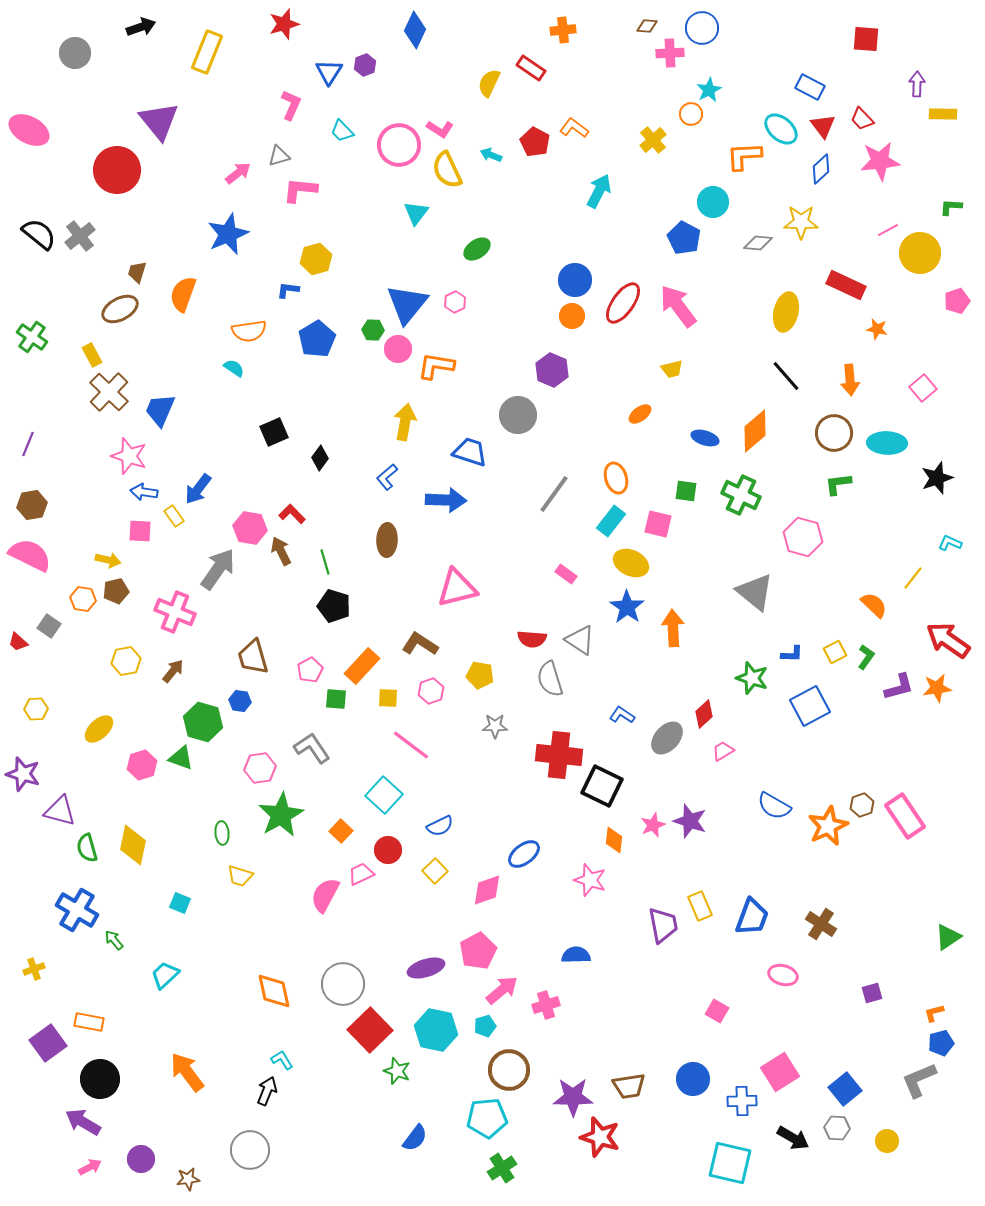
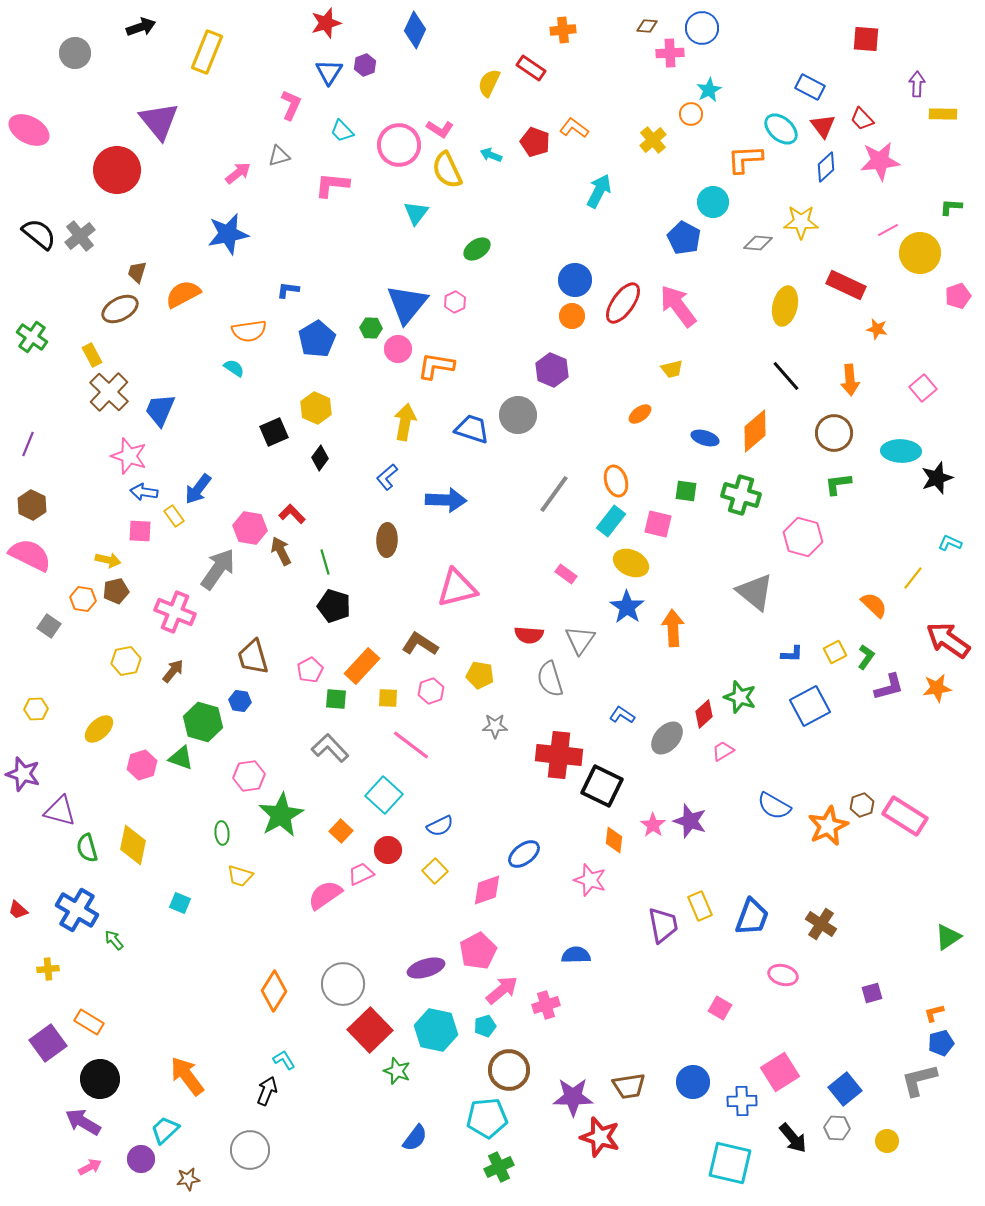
red star at (284, 24): moved 42 px right, 1 px up
red pentagon at (535, 142): rotated 8 degrees counterclockwise
orange L-shape at (744, 156): moved 1 px right, 3 px down
blue diamond at (821, 169): moved 5 px right, 2 px up
pink L-shape at (300, 190): moved 32 px right, 5 px up
blue star at (228, 234): rotated 12 degrees clockwise
yellow hexagon at (316, 259): moved 149 px down; rotated 20 degrees counterclockwise
orange semicircle at (183, 294): rotated 42 degrees clockwise
pink pentagon at (957, 301): moved 1 px right, 5 px up
yellow ellipse at (786, 312): moved 1 px left, 6 px up
green hexagon at (373, 330): moved 2 px left, 2 px up
cyan ellipse at (887, 443): moved 14 px right, 8 px down
blue trapezoid at (470, 452): moved 2 px right, 23 px up
orange ellipse at (616, 478): moved 3 px down
green cross at (741, 495): rotated 9 degrees counterclockwise
brown hexagon at (32, 505): rotated 24 degrees counterclockwise
red semicircle at (532, 639): moved 3 px left, 4 px up
gray triangle at (580, 640): rotated 32 degrees clockwise
red trapezoid at (18, 642): moved 268 px down
green star at (752, 678): moved 12 px left, 19 px down
purple L-shape at (899, 687): moved 10 px left
gray L-shape at (312, 748): moved 18 px right; rotated 9 degrees counterclockwise
pink hexagon at (260, 768): moved 11 px left, 8 px down
pink rectangle at (905, 816): rotated 24 degrees counterclockwise
pink star at (653, 825): rotated 15 degrees counterclockwise
pink semicircle at (325, 895): rotated 27 degrees clockwise
yellow cross at (34, 969): moved 14 px right; rotated 15 degrees clockwise
cyan trapezoid at (165, 975): moved 155 px down
orange diamond at (274, 991): rotated 45 degrees clockwise
pink square at (717, 1011): moved 3 px right, 3 px up
orange rectangle at (89, 1022): rotated 20 degrees clockwise
cyan L-shape at (282, 1060): moved 2 px right
orange arrow at (187, 1072): moved 4 px down
blue circle at (693, 1079): moved 3 px down
gray L-shape at (919, 1080): rotated 9 degrees clockwise
black arrow at (793, 1138): rotated 20 degrees clockwise
green cross at (502, 1168): moved 3 px left, 1 px up; rotated 8 degrees clockwise
